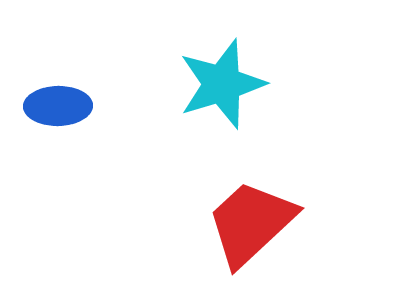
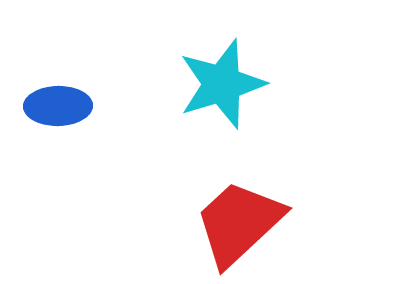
red trapezoid: moved 12 px left
